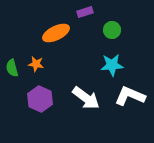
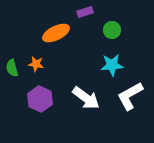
white L-shape: rotated 52 degrees counterclockwise
